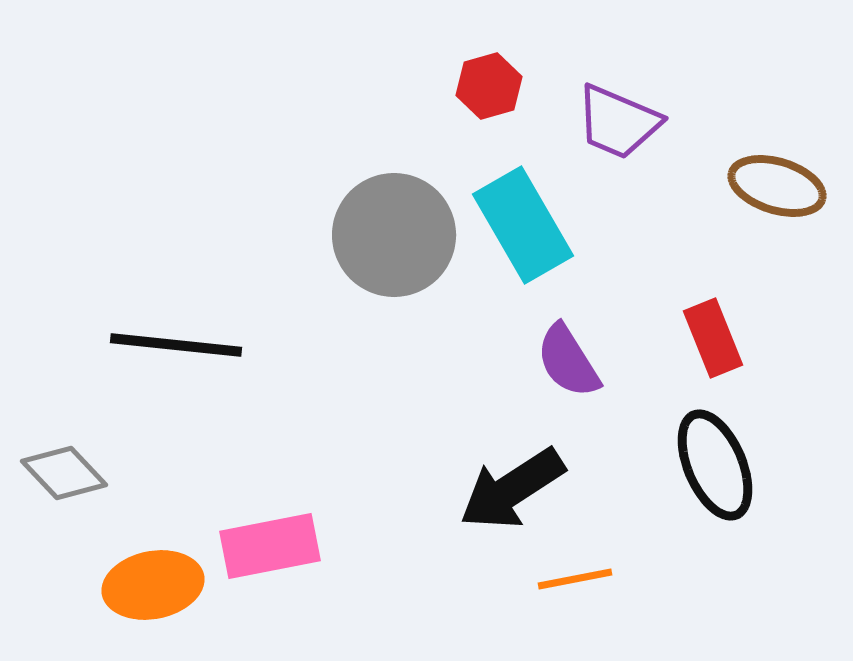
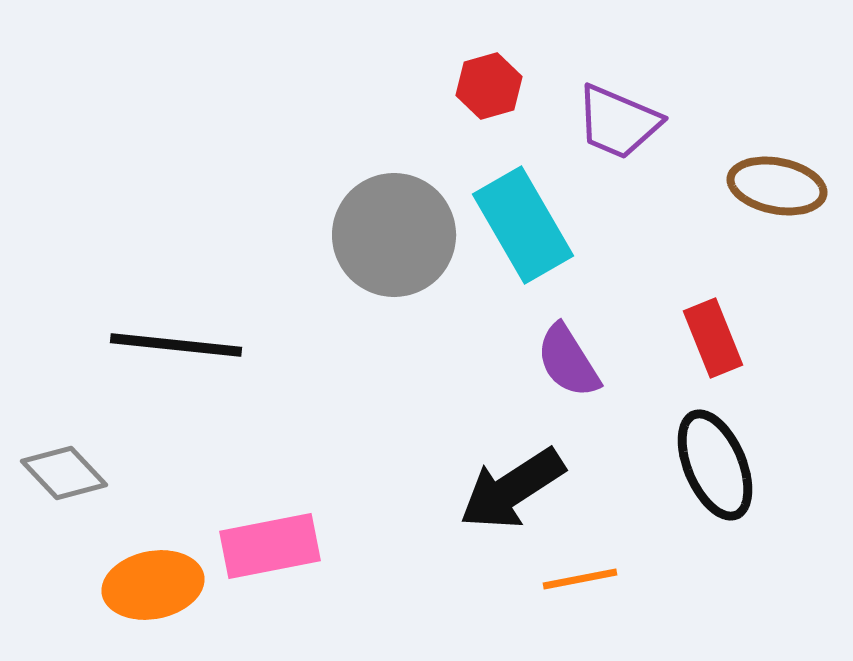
brown ellipse: rotated 6 degrees counterclockwise
orange line: moved 5 px right
